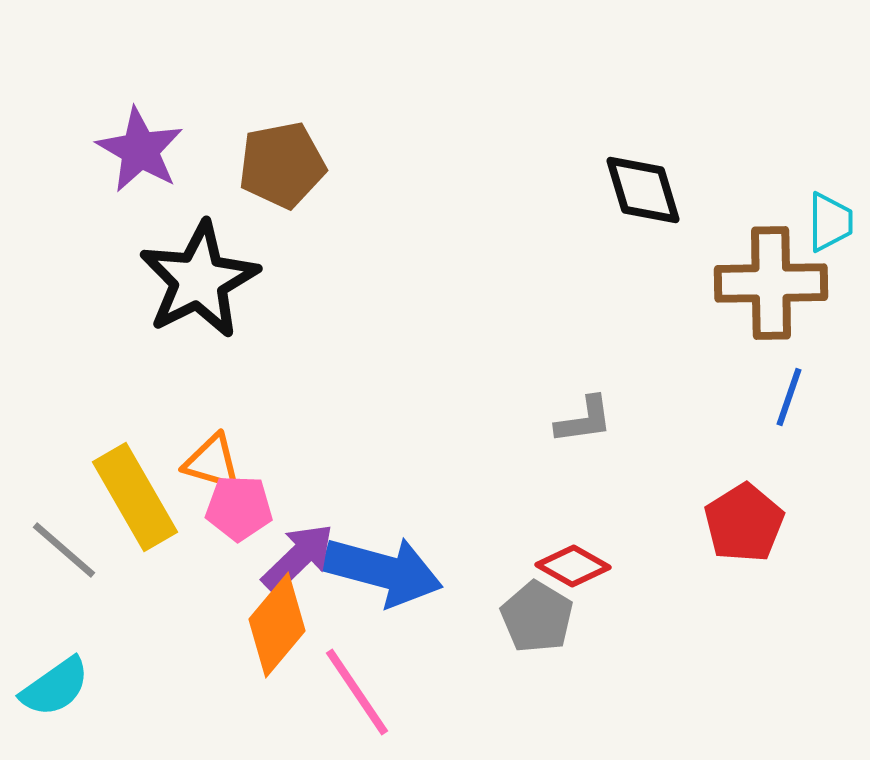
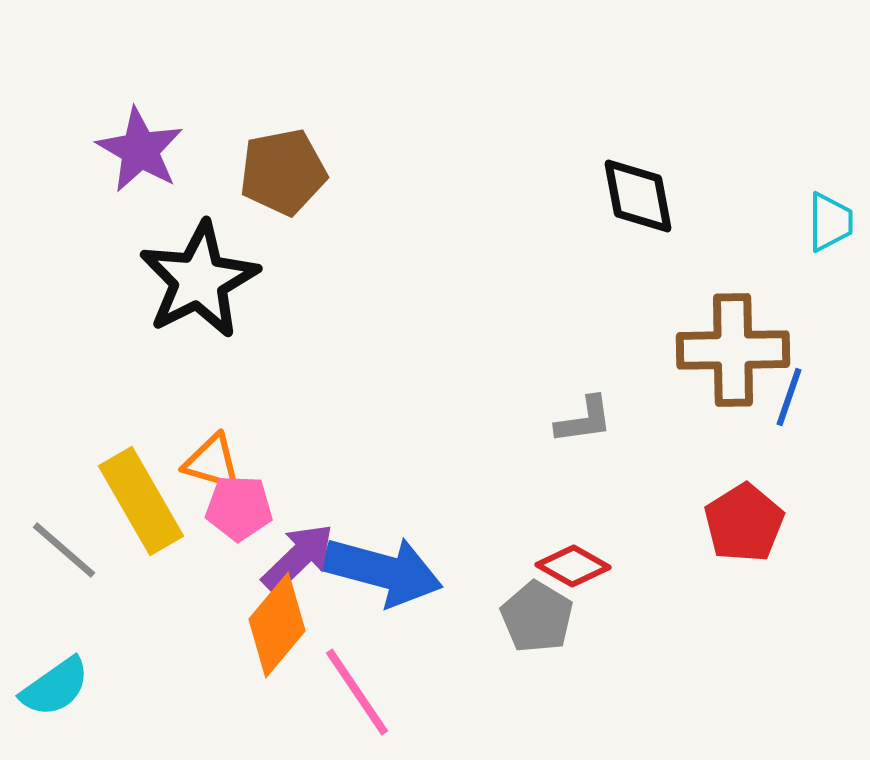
brown pentagon: moved 1 px right, 7 px down
black diamond: moved 5 px left, 6 px down; rotated 6 degrees clockwise
brown cross: moved 38 px left, 67 px down
yellow rectangle: moved 6 px right, 4 px down
